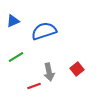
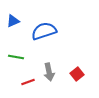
green line: rotated 42 degrees clockwise
red square: moved 5 px down
red line: moved 6 px left, 4 px up
